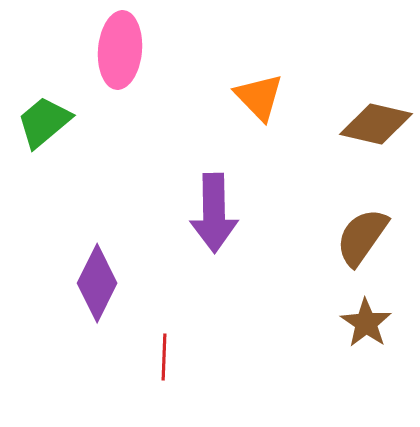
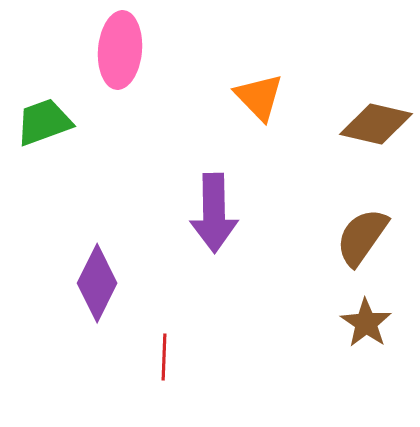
green trapezoid: rotated 20 degrees clockwise
